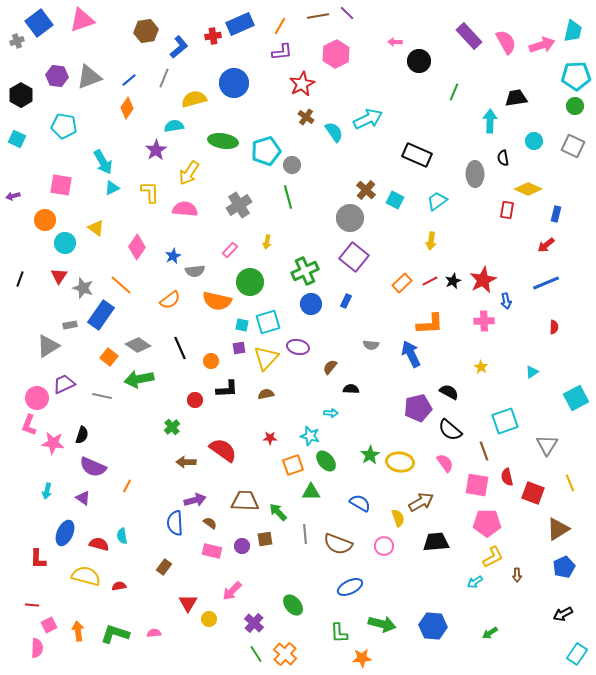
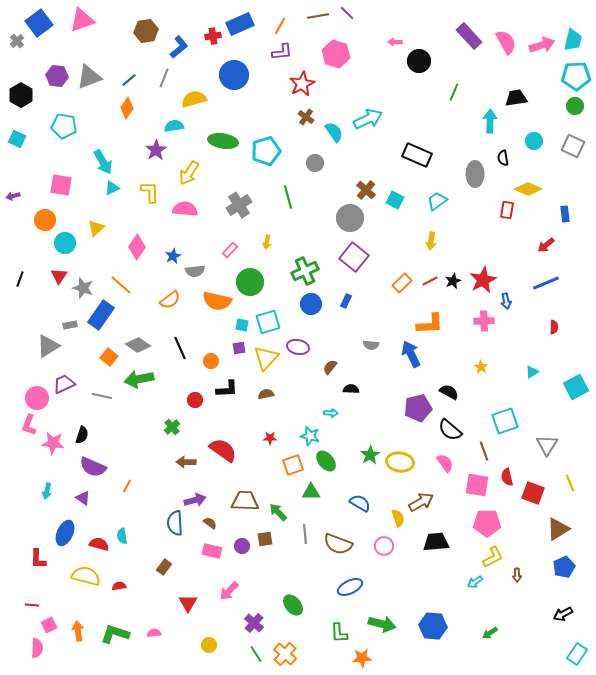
cyan trapezoid at (573, 31): moved 9 px down
gray cross at (17, 41): rotated 24 degrees counterclockwise
pink hexagon at (336, 54): rotated 16 degrees counterclockwise
blue circle at (234, 83): moved 8 px up
gray circle at (292, 165): moved 23 px right, 2 px up
blue rectangle at (556, 214): moved 9 px right; rotated 21 degrees counterclockwise
yellow triangle at (96, 228): rotated 42 degrees clockwise
cyan square at (576, 398): moved 11 px up
pink arrow at (232, 591): moved 3 px left
yellow circle at (209, 619): moved 26 px down
